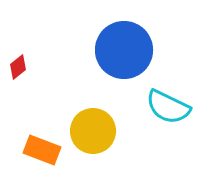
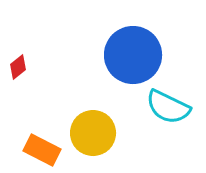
blue circle: moved 9 px right, 5 px down
yellow circle: moved 2 px down
orange rectangle: rotated 6 degrees clockwise
